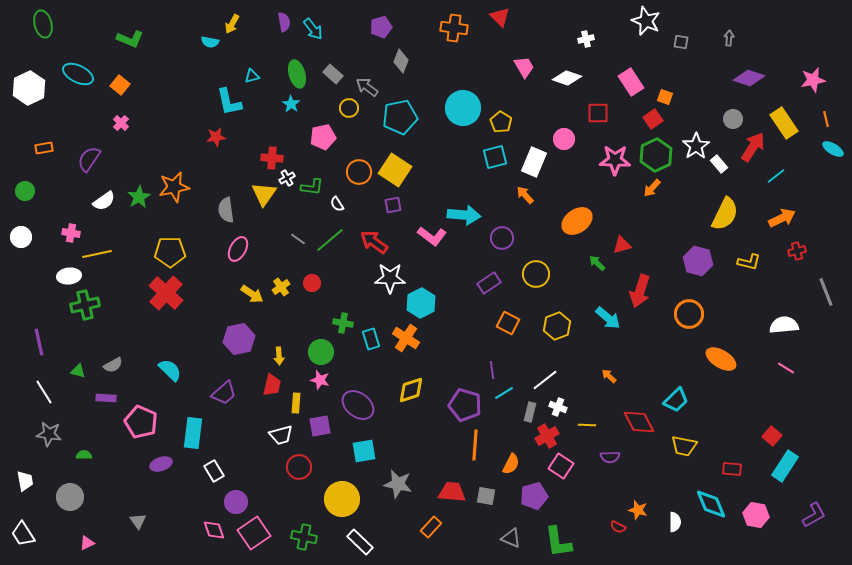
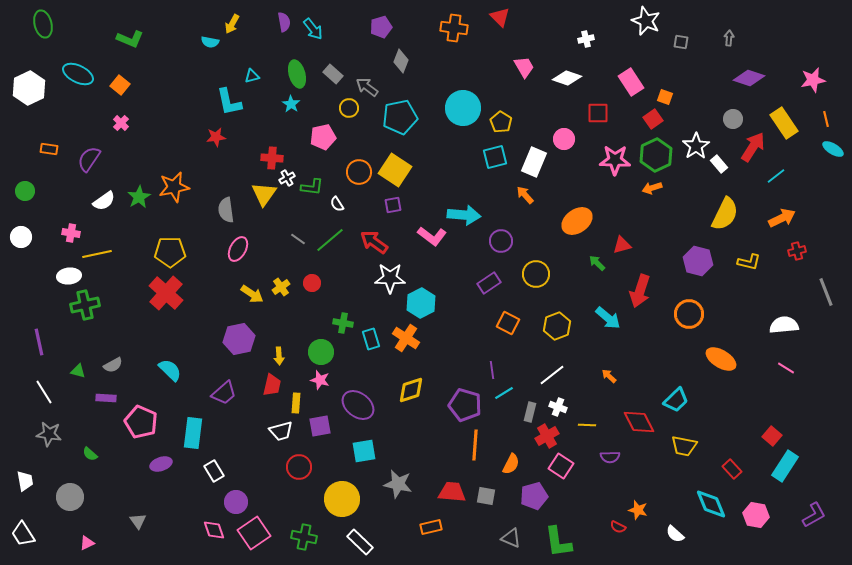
orange rectangle at (44, 148): moved 5 px right, 1 px down; rotated 18 degrees clockwise
orange arrow at (652, 188): rotated 30 degrees clockwise
purple circle at (502, 238): moved 1 px left, 3 px down
white line at (545, 380): moved 7 px right, 5 px up
white trapezoid at (281, 435): moved 4 px up
green semicircle at (84, 455): moved 6 px right, 1 px up; rotated 140 degrees counterclockwise
red rectangle at (732, 469): rotated 42 degrees clockwise
white semicircle at (675, 522): moved 12 px down; rotated 132 degrees clockwise
orange rectangle at (431, 527): rotated 35 degrees clockwise
